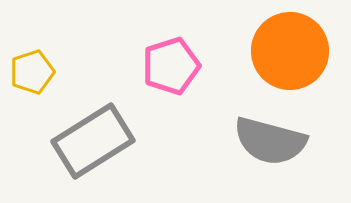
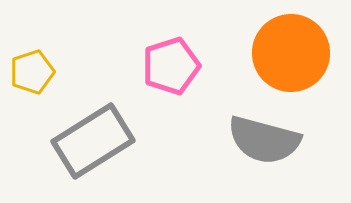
orange circle: moved 1 px right, 2 px down
gray semicircle: moved 6 px left, 1 px up
